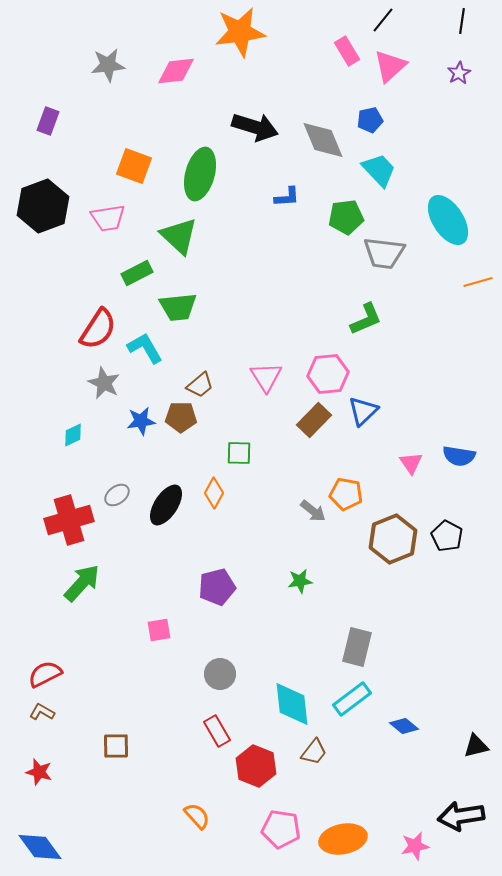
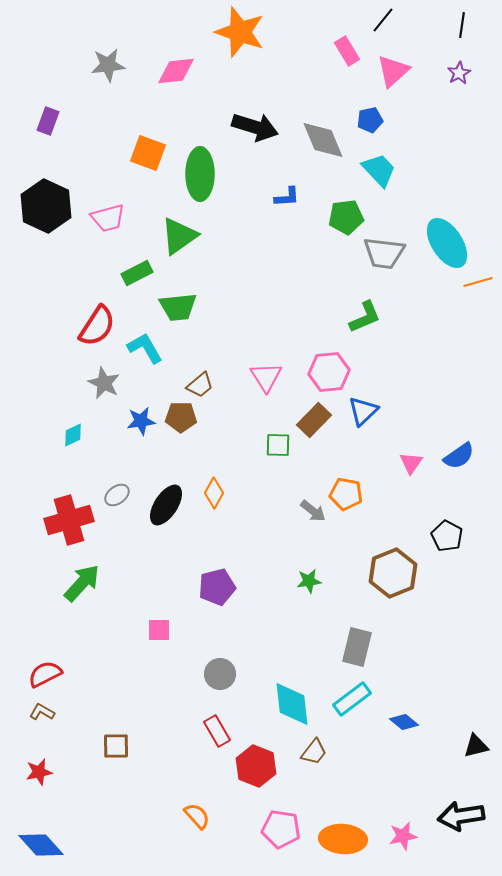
black line at (462, 21): moved 4 px down
orange star at (240, 32): rotated 27 degrees clockwise
pink triangle at (390, 66): moved 3 px right, 5 px down
orange square at (134, 166): moved 14 px right, 13 px up
green ellipse at (200, 174): rotated 15 degrees counterclockwise
black hexagon at (43, 206): moved 3 px right; rotated 15 degrees counterclockwise
pink trapezoid at (108, 218): rotated 6 degrees counterclockwise
cyan ellipse at (448, 220): moved 1 px left, 23 px down
green triangle at (179, 236): rotated 42 degrees clockwise
green L-shape at (366, 319): moved 1 px left, 2 px up
red semicircle at (98, 329): moved 1 px left, 3 px up
pink hexagon at (328, 374): moved 1 px right, 2 px up
green square at (239, 453): moved 39 px right, 8 px up
blue semicircle at (459, 456): rotated 44 degrees counterclockwise
pink triangle at (411, 463): rotated 10 degrees clockwise
brown hexagon at (393, 539): moved 34 px down
green star at (300, 581): moved 9 px right
pink square at (159, 630): rotated 10 degrees clockwise
blue diamond at (404, 726): moved 4 px up
red star at (39, 772): rotated 28 degrees counterclockwise
orange ellipse at (343, 839): rotated 15 degrees clockwise
pink star at (415, 846): moved 12 px left, 10 px up
blue diamond at (40, 847): moved 1 px right, 2 px up; rotated 6 degrees counterclockwise
